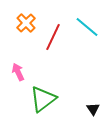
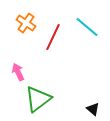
orange cross: rotated 12 degrees counterclockwise
green triangle: moved 5 px left
black triangle: rotated 16 degrees counterclockwise
